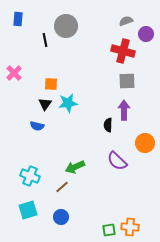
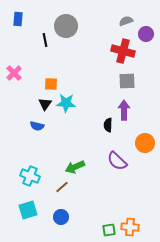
cyan star: moved 2 px left; rotated 12 degrees clockwise
